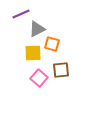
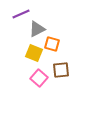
yellow square: moved 1 px right; rotated 24 degrees clockwise
